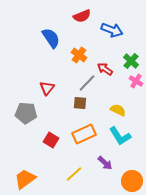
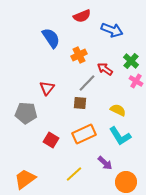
orange cross: rotated 28 degrees clockwise
orange circle: moved 6 px left, 1 px down
